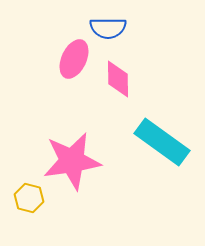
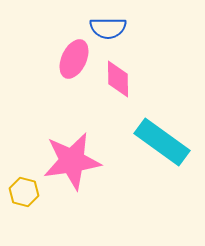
yellow hexagon: moved 5 px left, 6 px up
